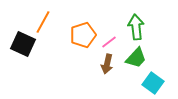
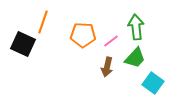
orange line: rotated 10 degrees counterclockwise
orange pentagon: rotated 20 degrees clockwise
pink line: moved 2 px right, 1 px up
green trapezoid: moved 1 px left
brown arrow: moved 3 px down
